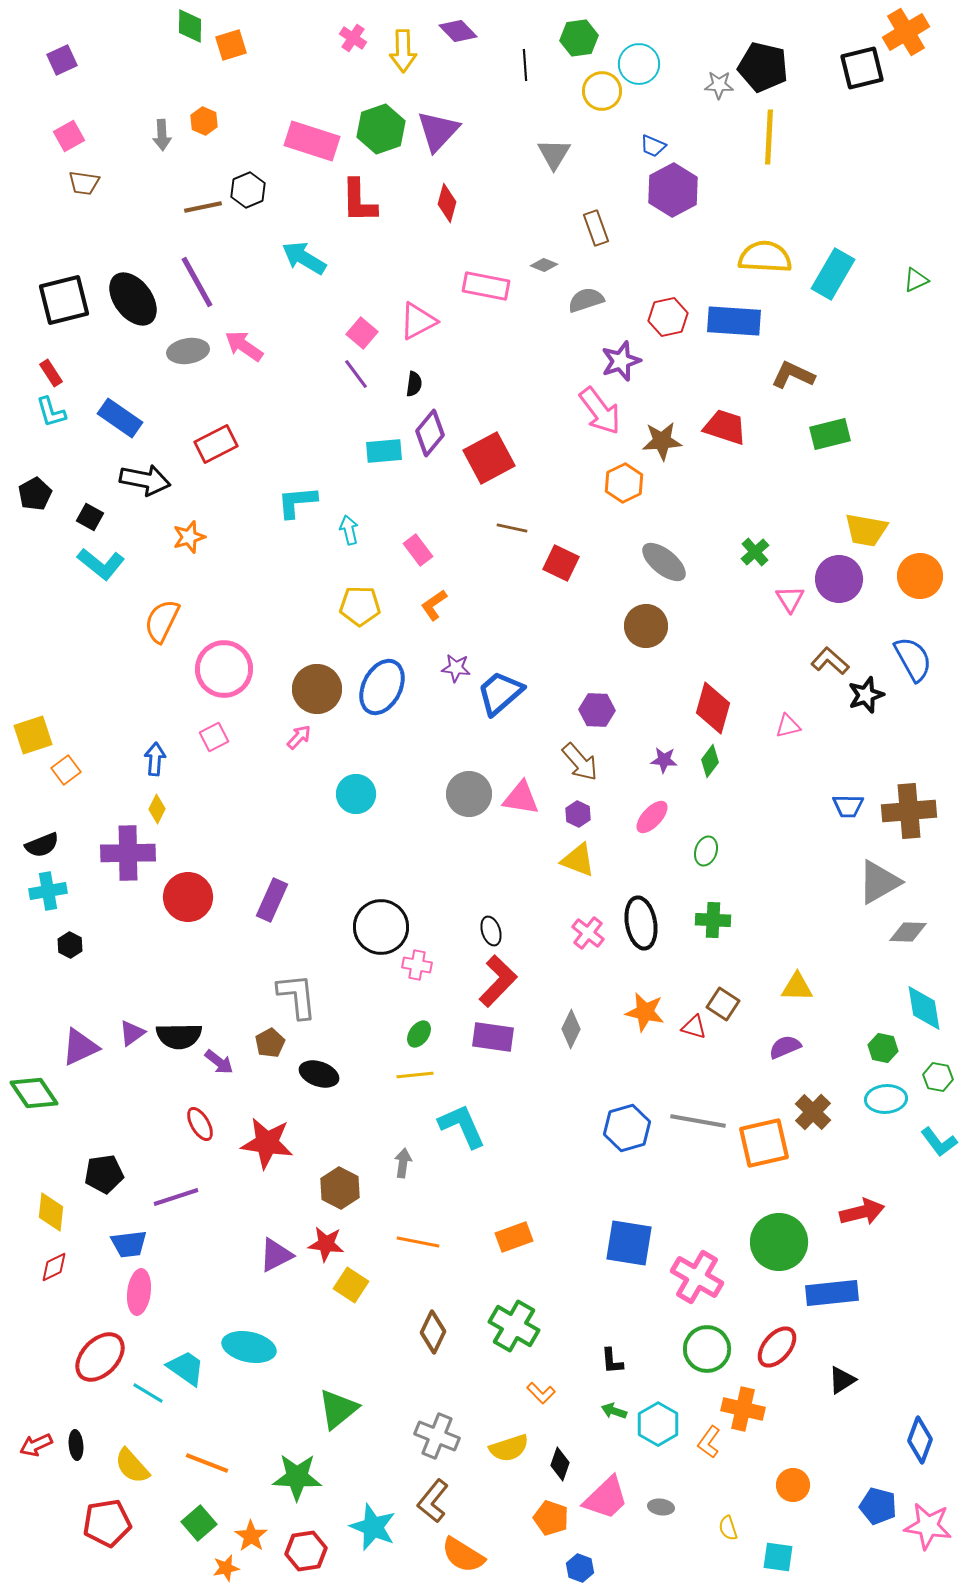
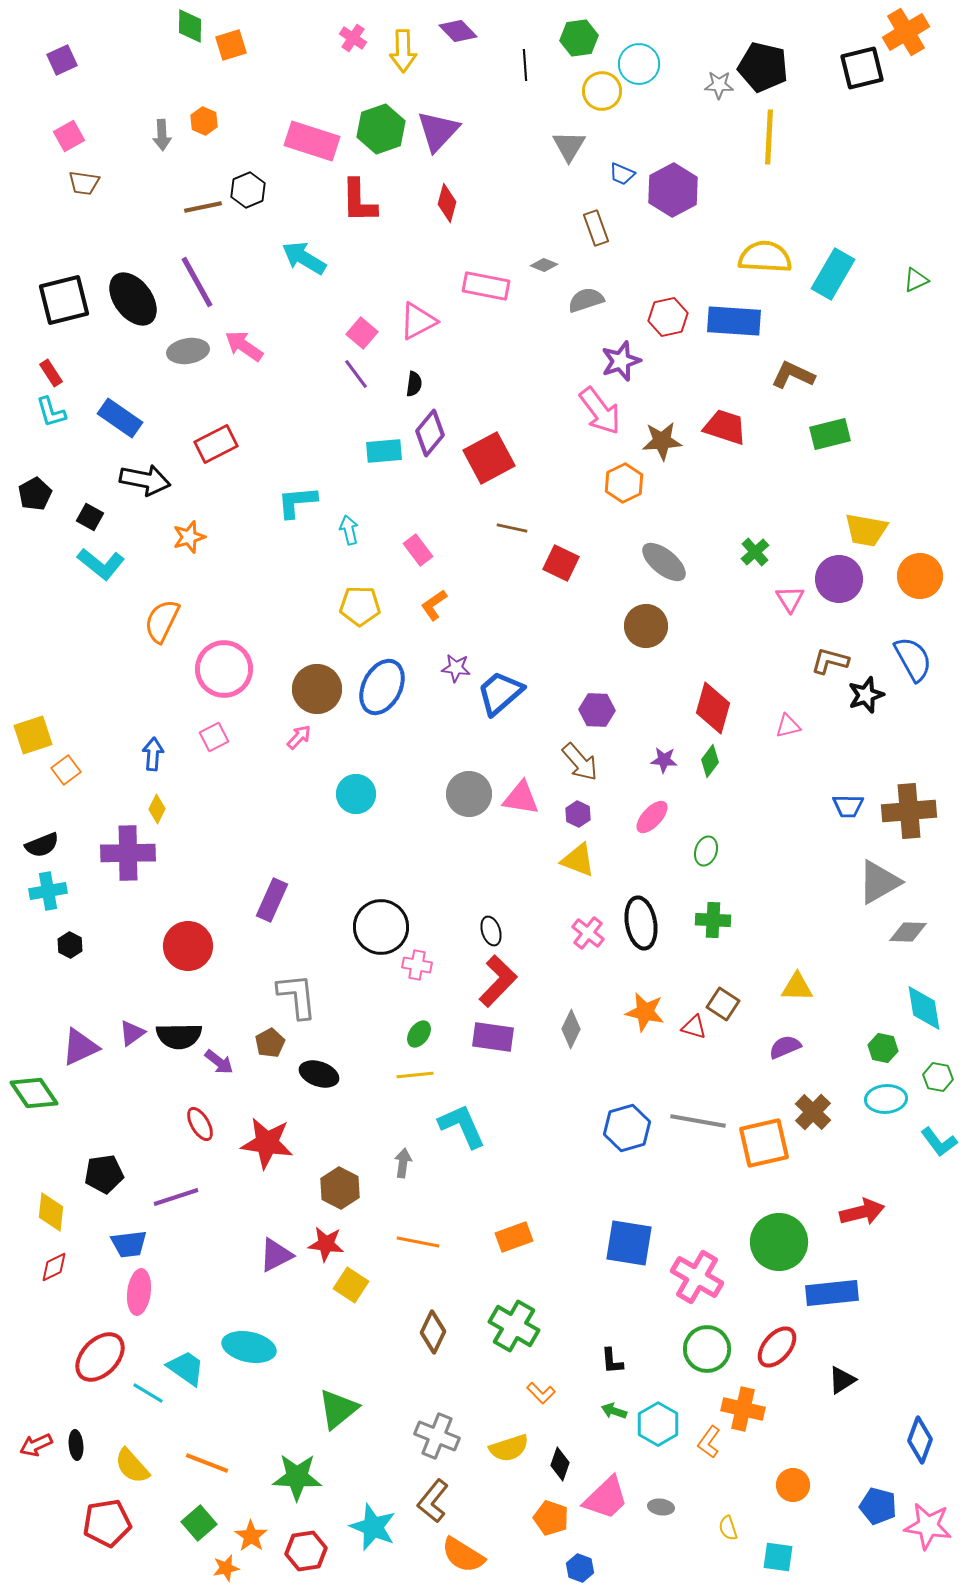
blue trapezoid at (653, 146): moved 31 px left, 28 px down
gray triangle at (554, 154): moved 15 px right, 8 px up
brown L-shape at (830, 661): rotated 27 degrees counterclockwise
blue arrow at (155, 759): moved 2 px left, 5 px up
red circle at (188, 897): moved 49 px down
